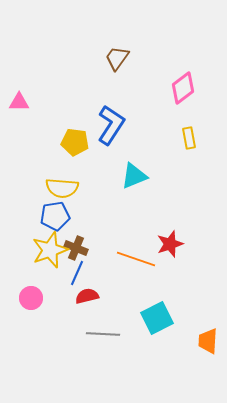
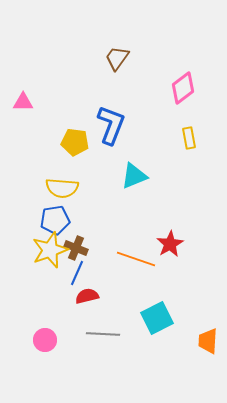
pink triangle: moved 4 px right
blue L-shape: rotated 12 degrees counterclockwise
blue pentagon: moved 4 px down
red star: rotated 12 degrees counterclockwise
pink circle: moved 14 px right, 42 px down
